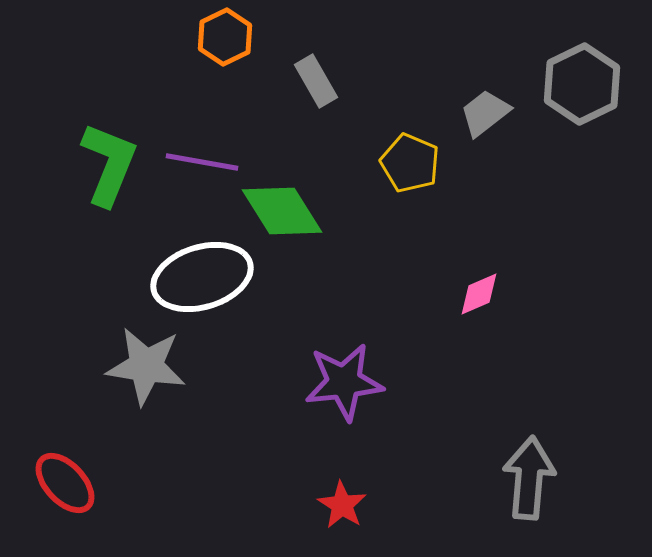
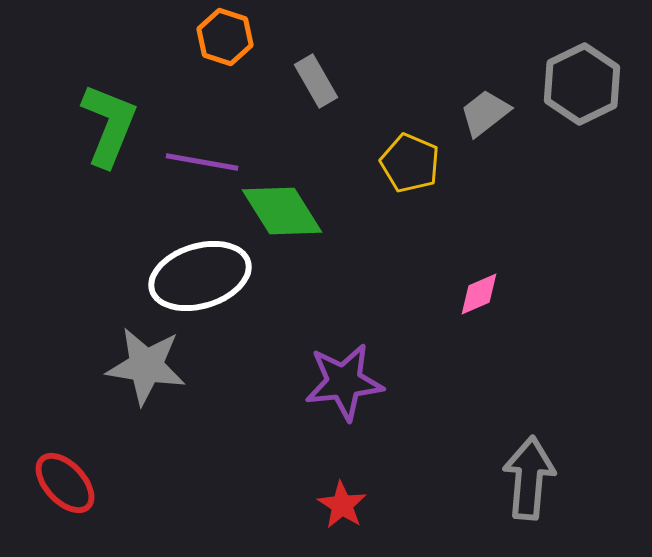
orange hexagon: rotated 16 degrees counterclockwise
green L-shape: moved 39 px up
white ellipse: moved 2 px left, 1 px up
